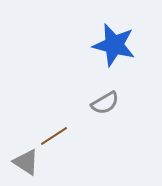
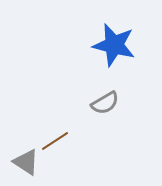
brown line: moved 1 px right, 5 px down
